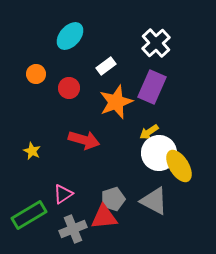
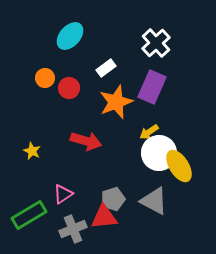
white rectangle: moved 2 px down
orange circle: moved 9 px right, 4 px down
red arrow: moved 2 px right, 1 px down
